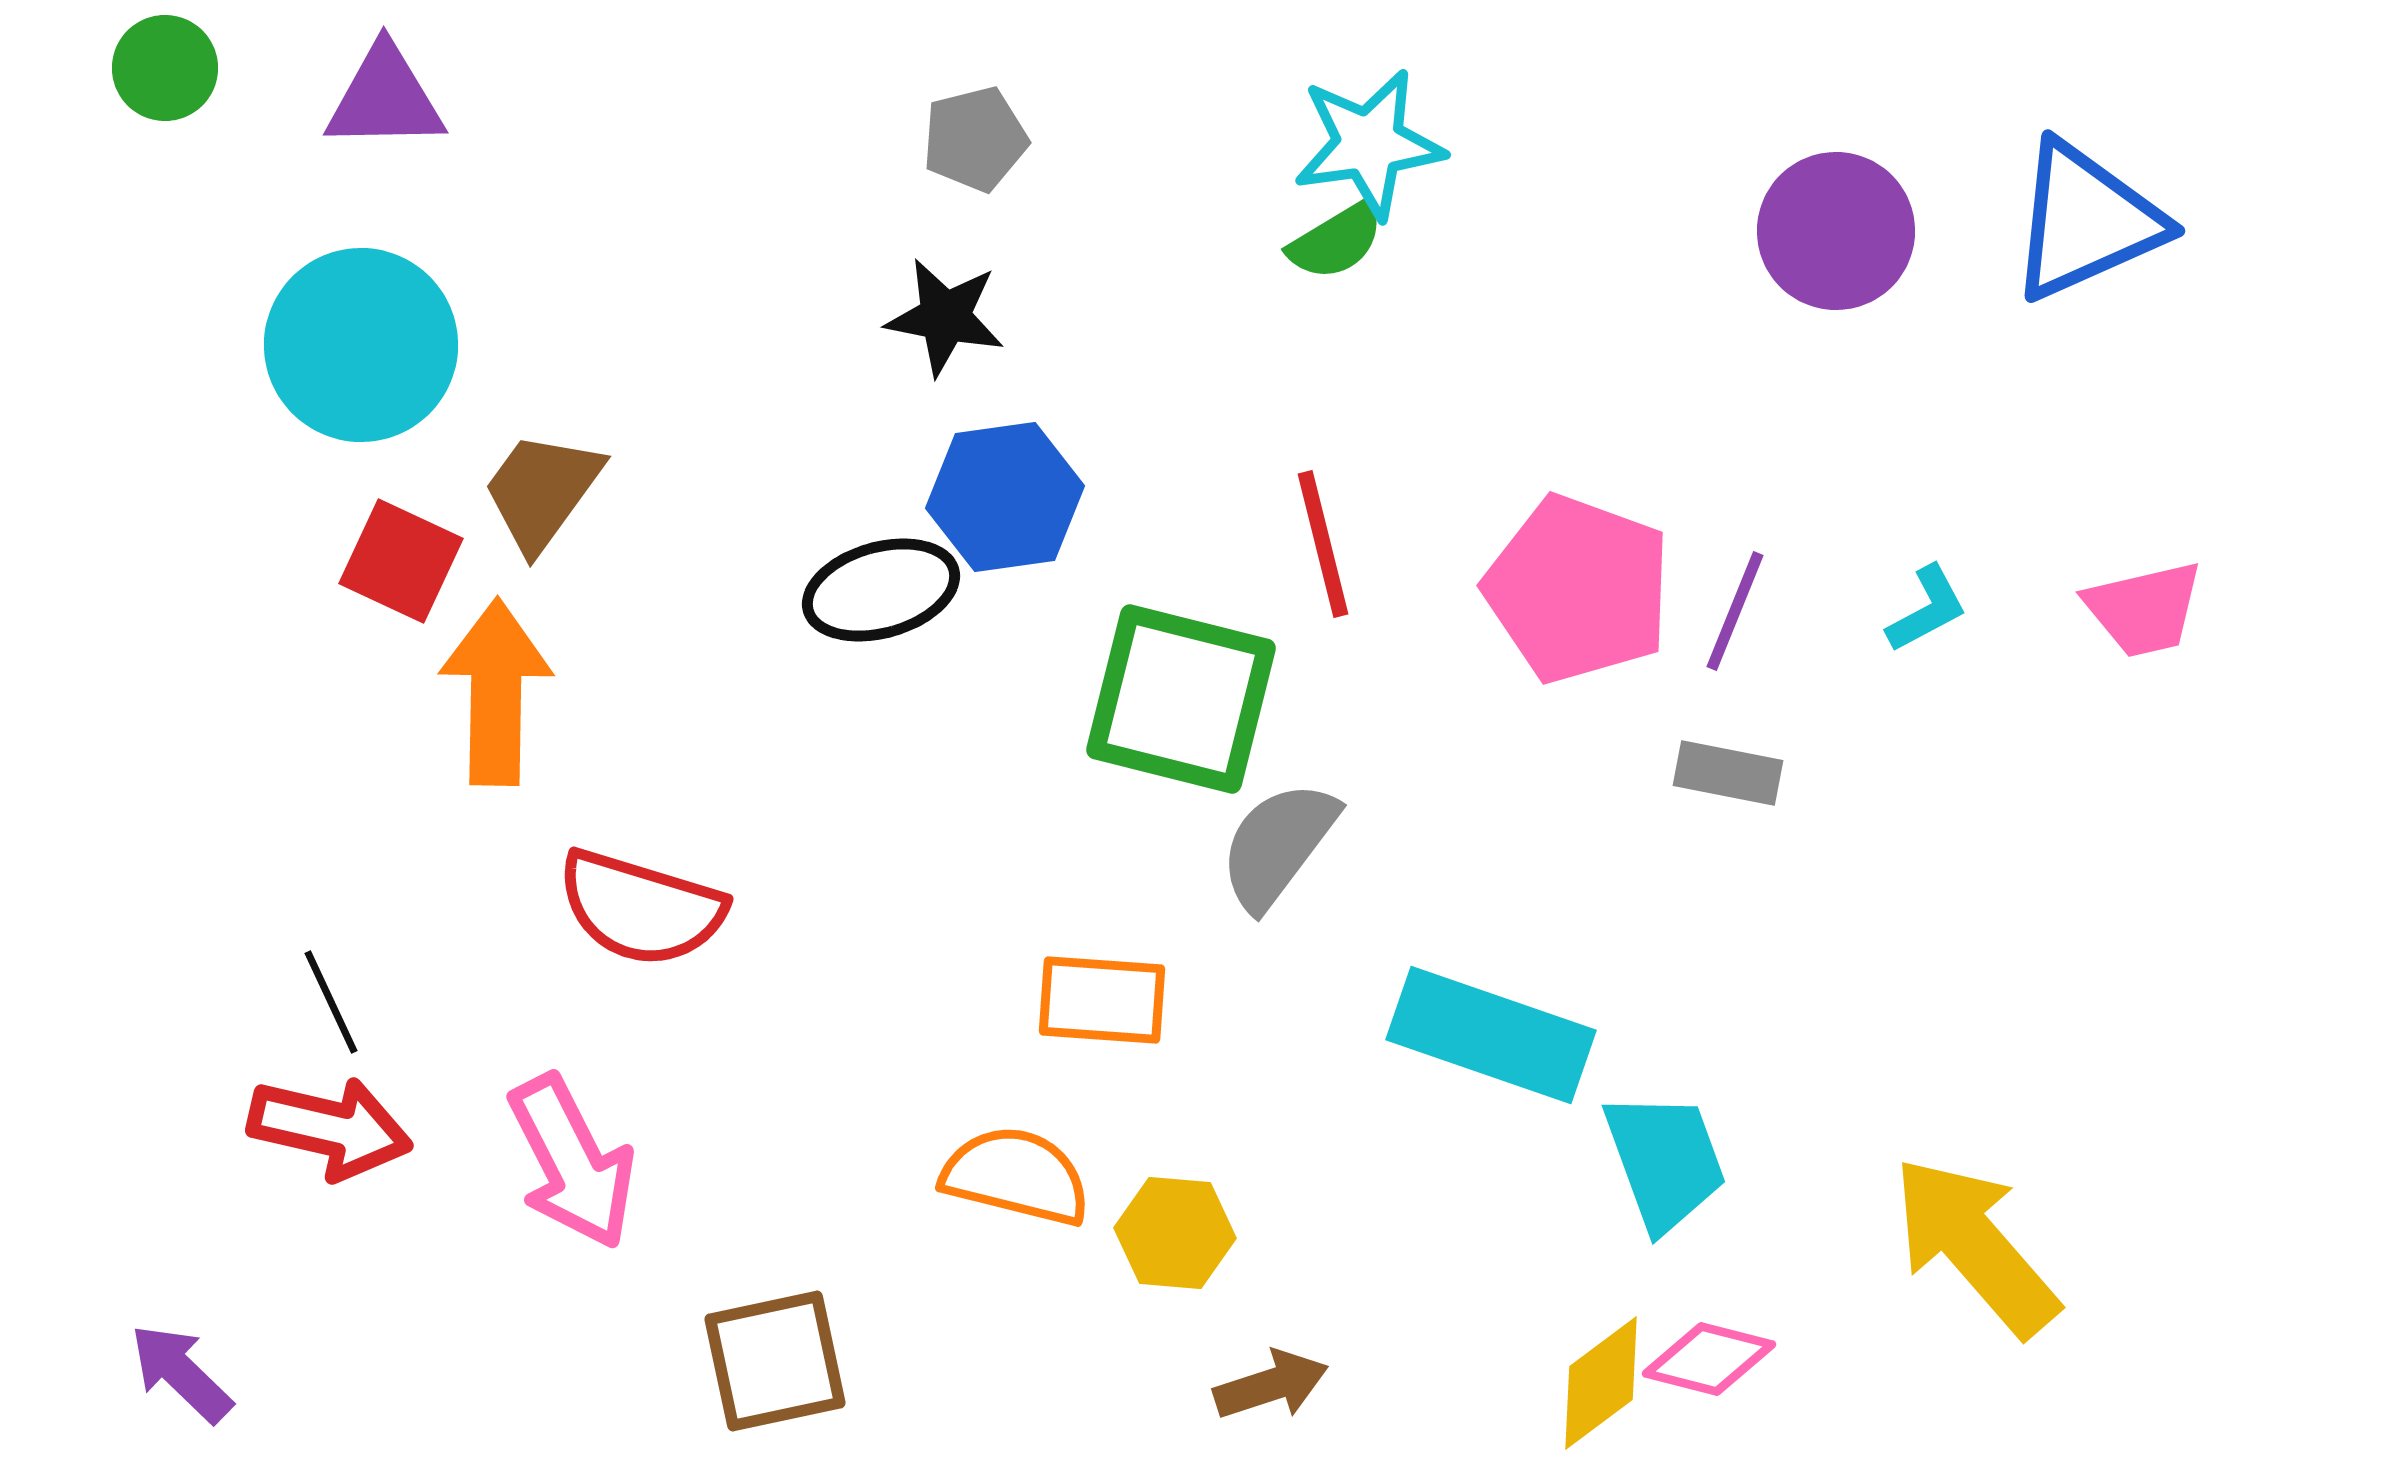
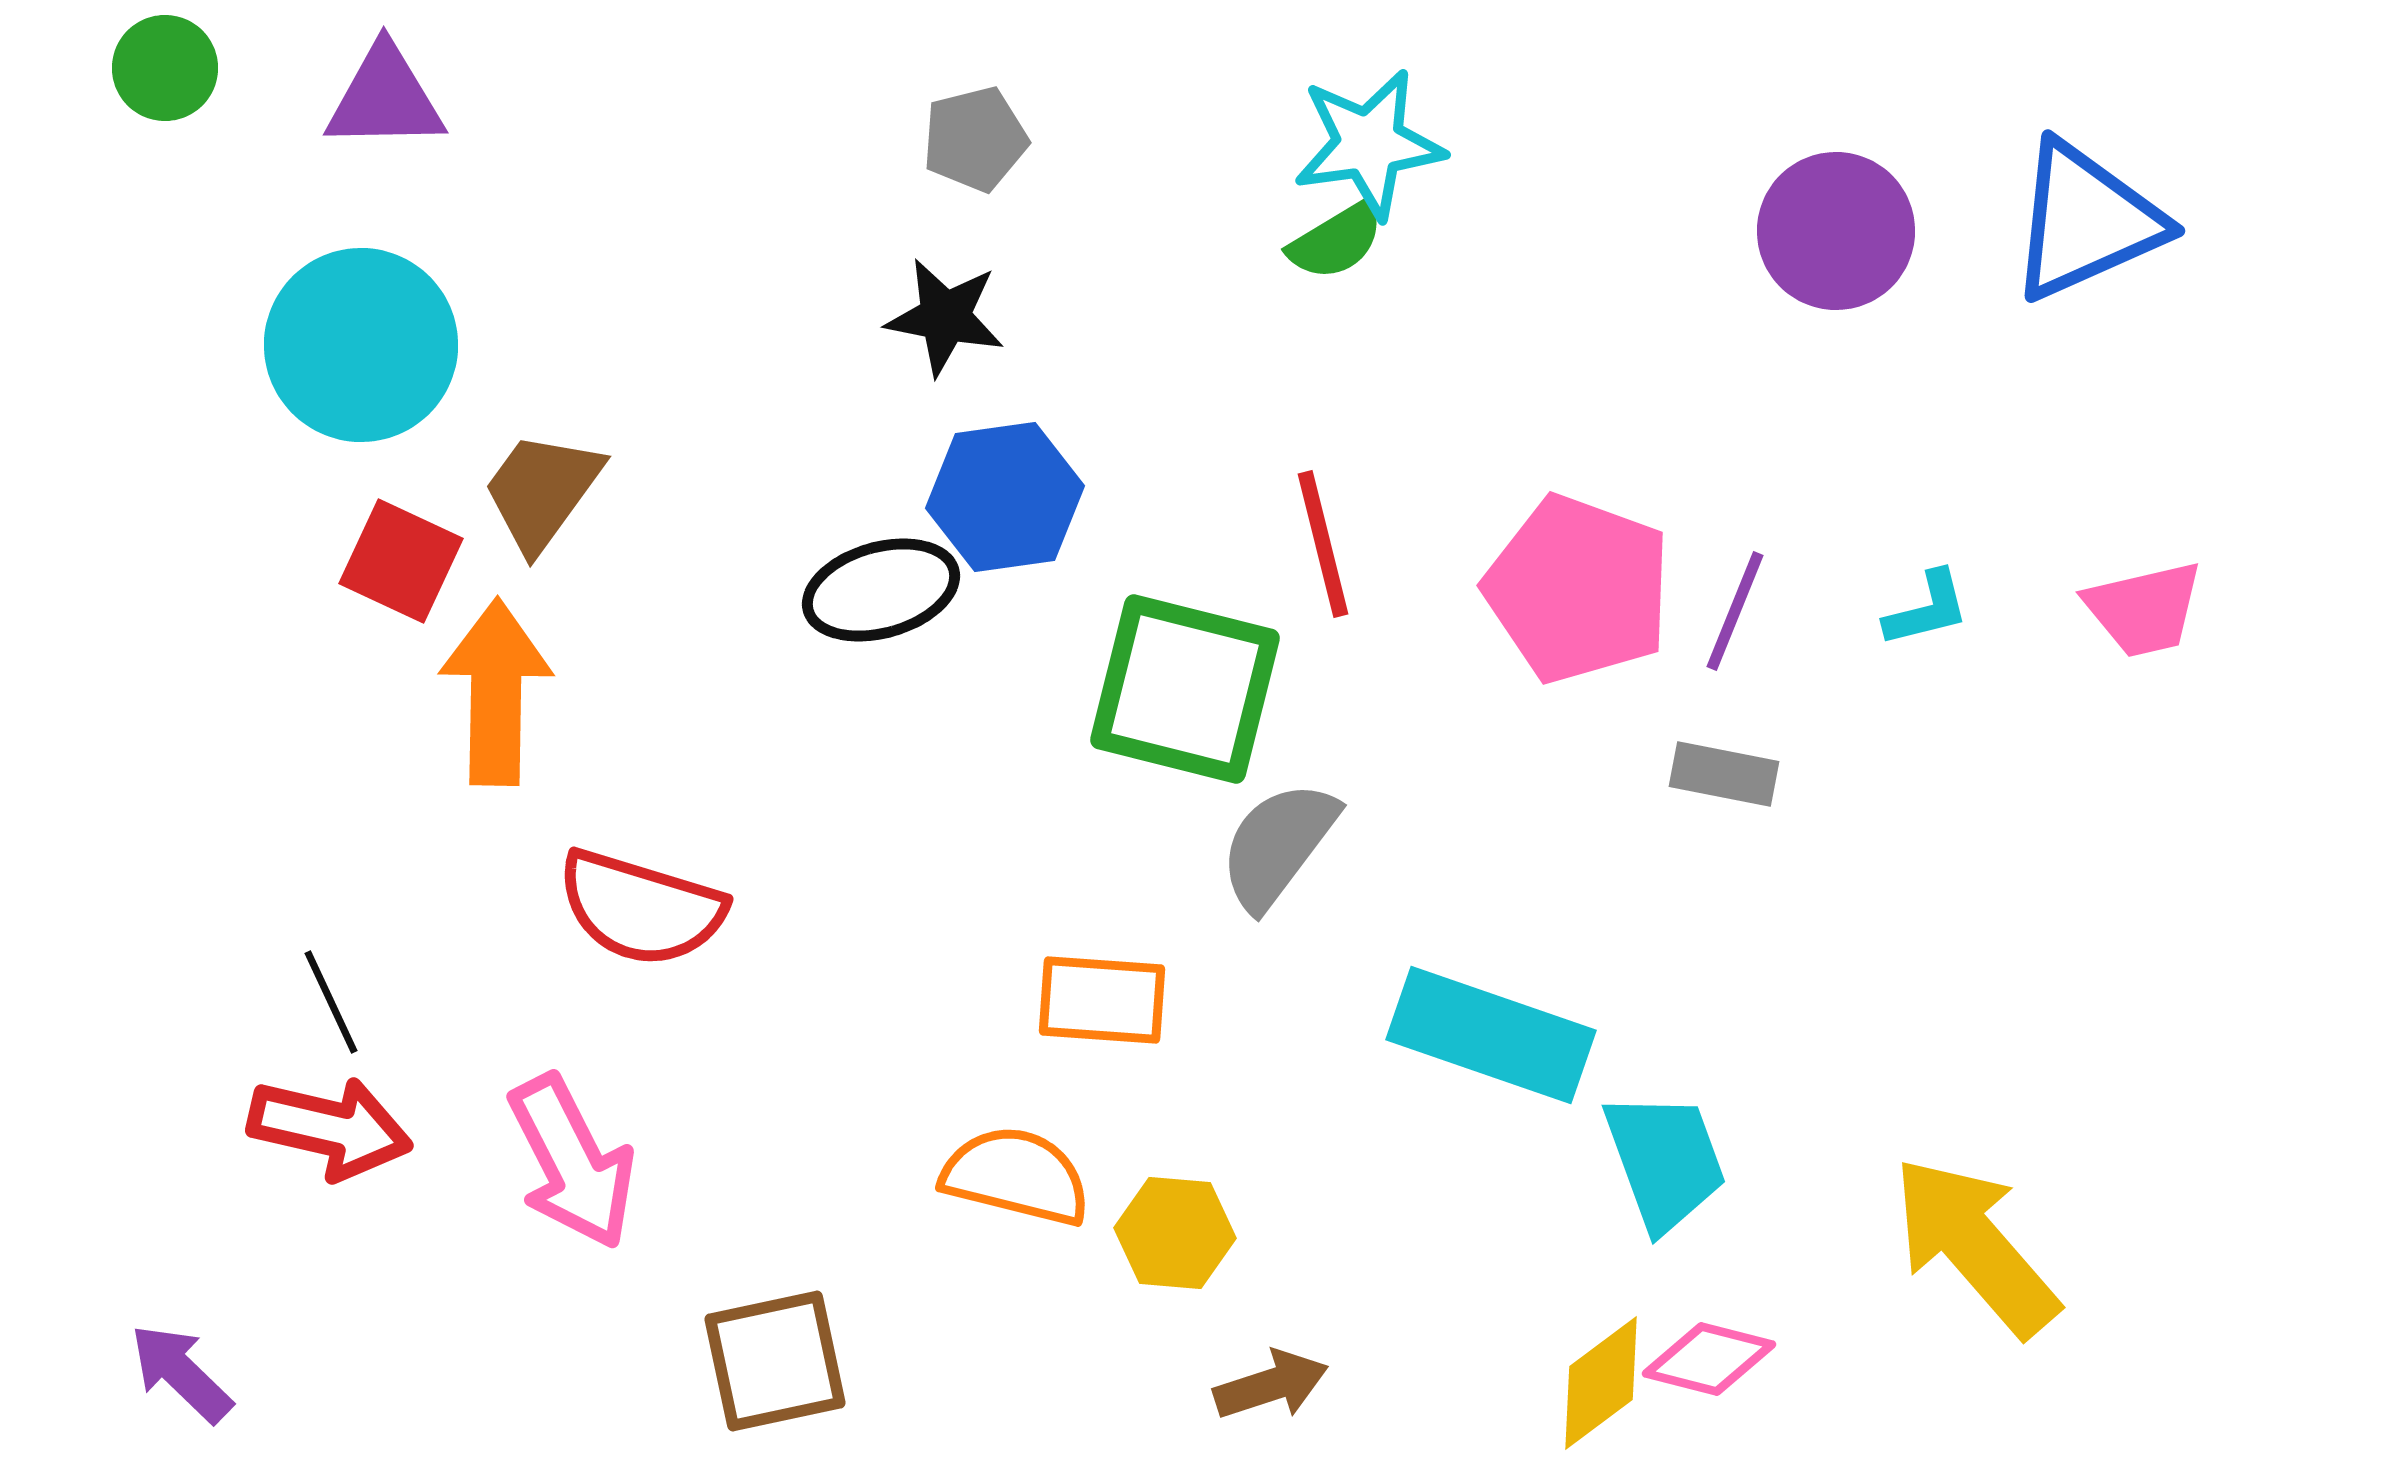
cyan L-shape: rotated 14 degrees clockwise
green square: moved 4 px right, 10 px up
gray rectangle: moved 4 px left, 1 px down
